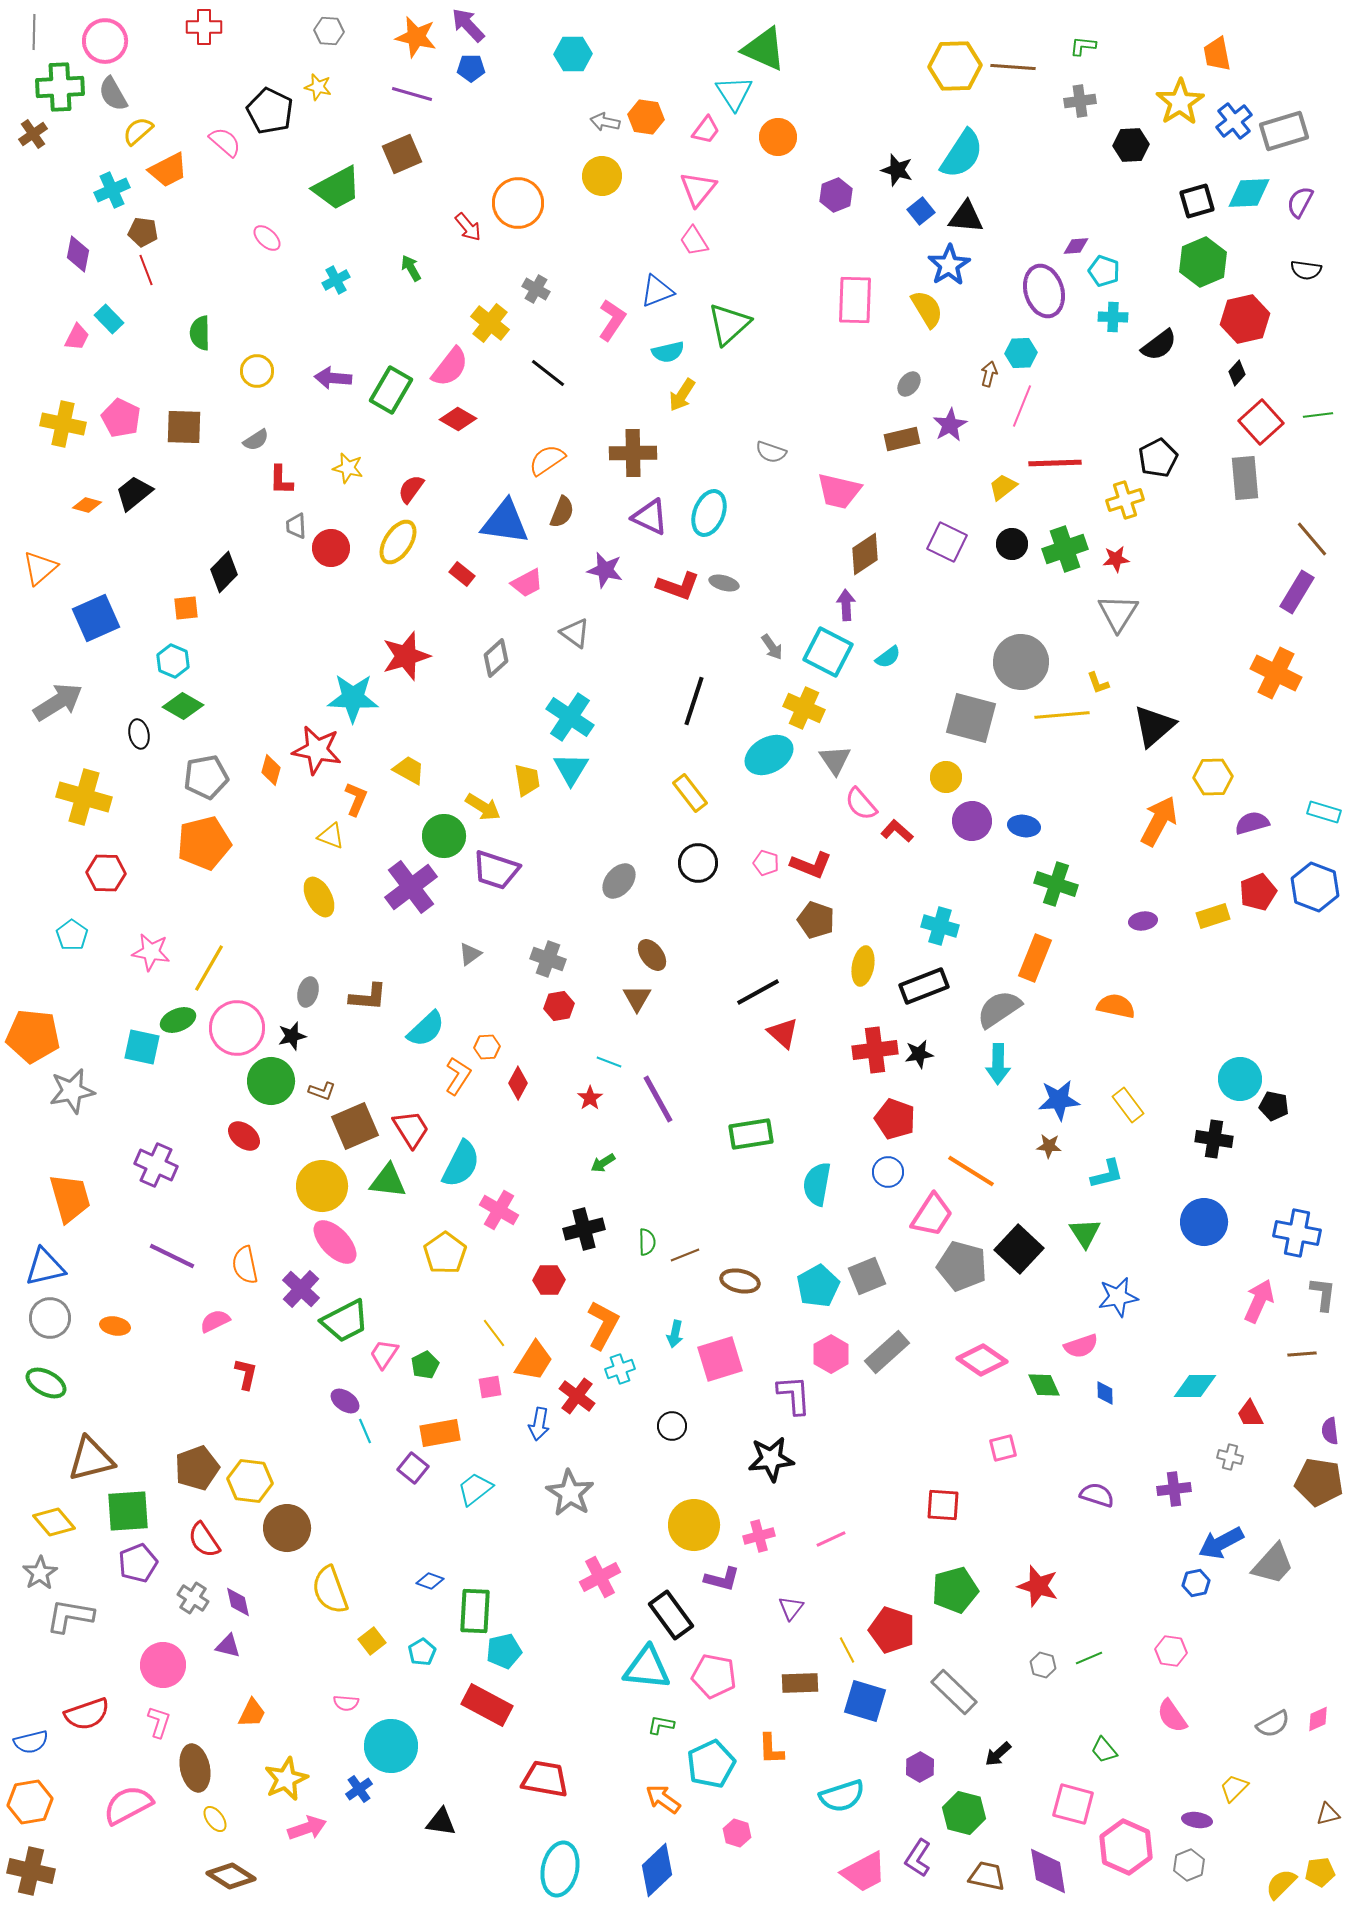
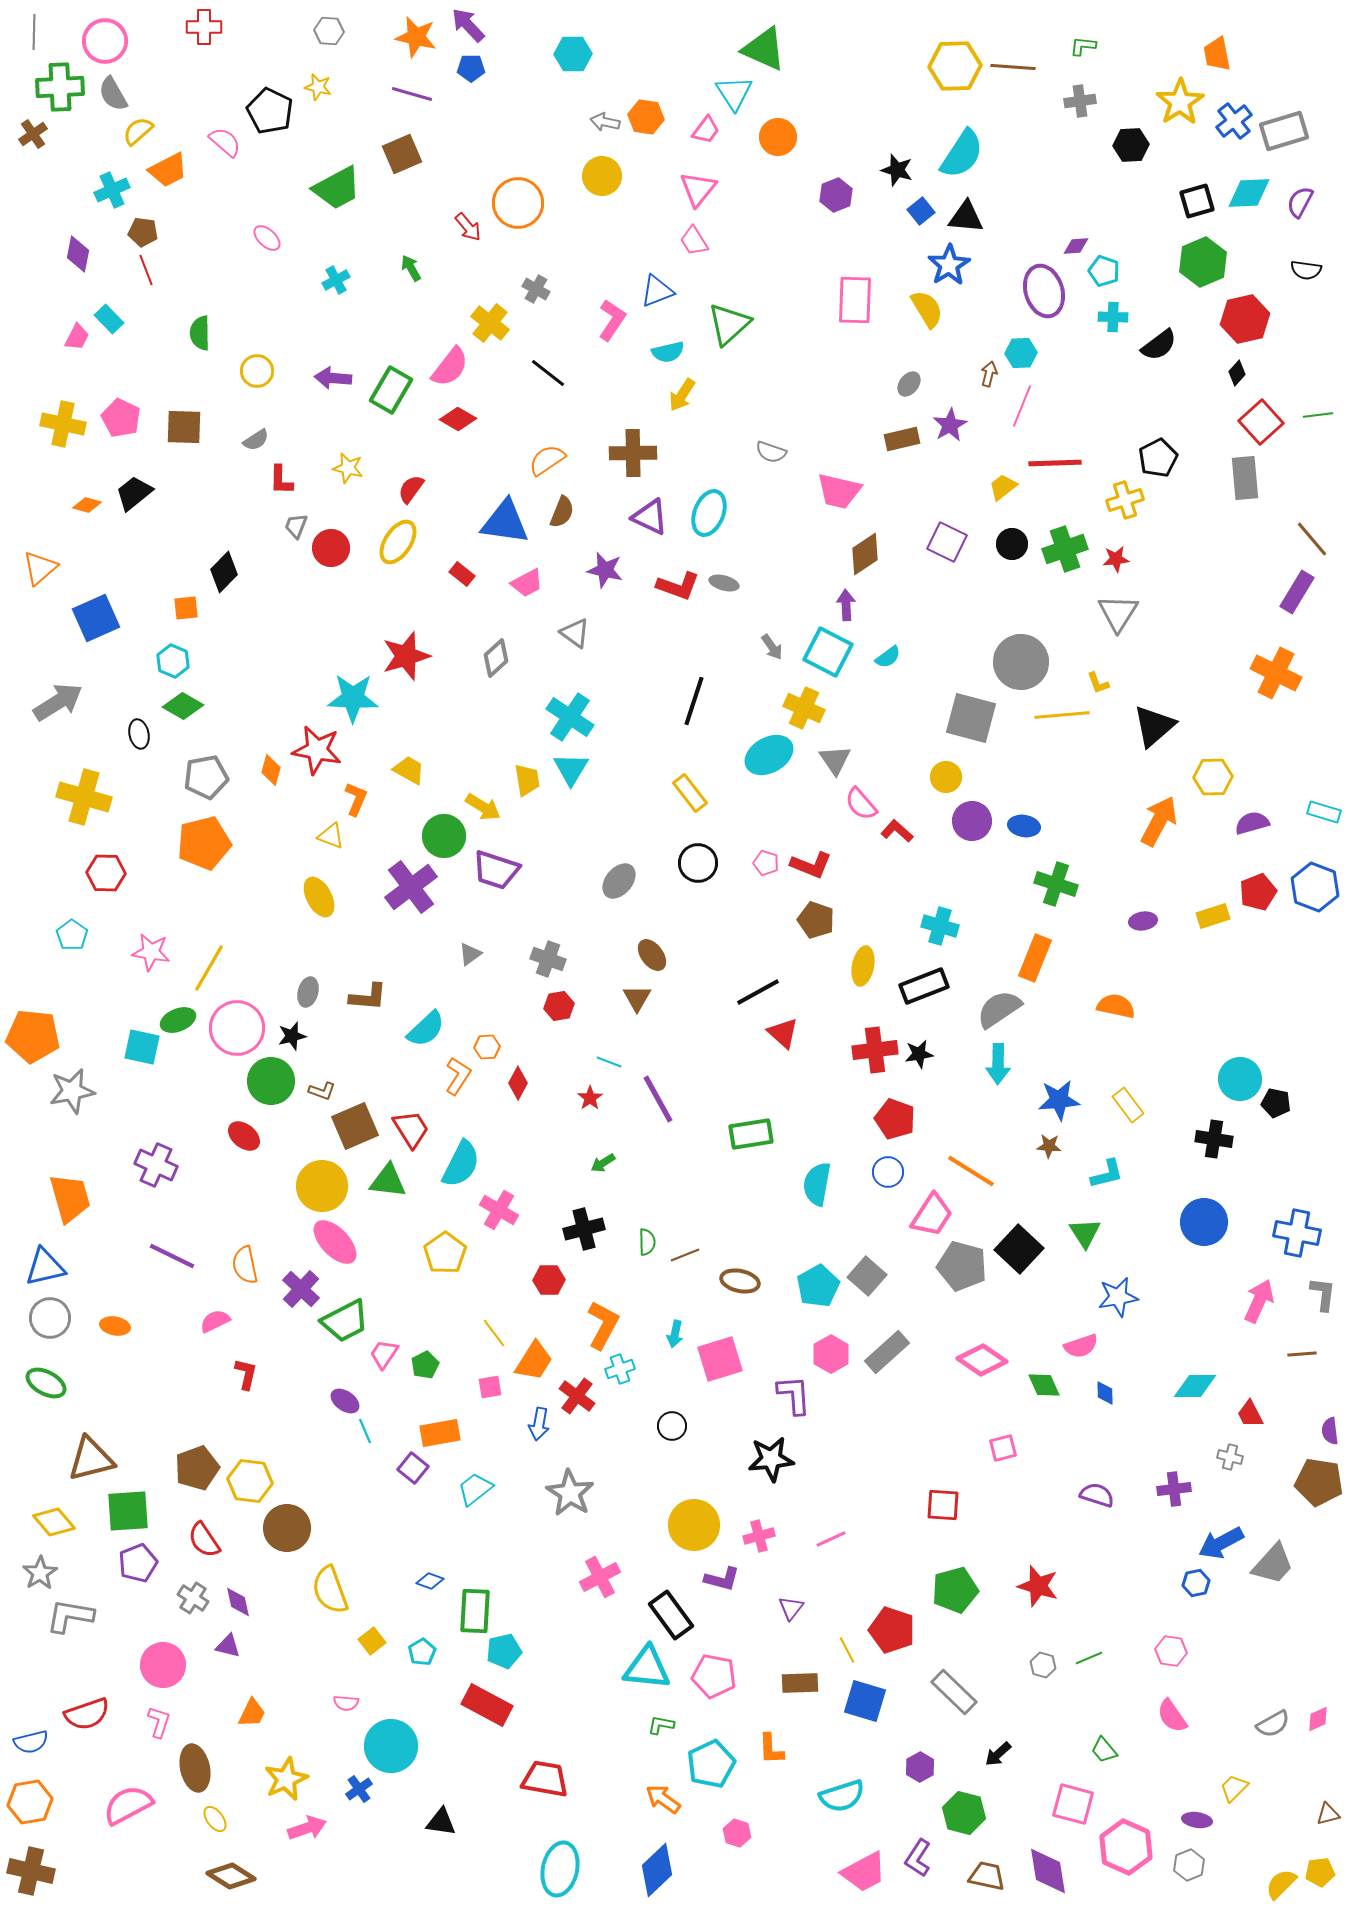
gray trapezoid at (296, 526): rotated 24 degrees clockwise
black pentagon at (1274, 1106): moved 2 px right, 3 px up
gray square at (867, 1276): rotated 27 degrees counterclockwise
